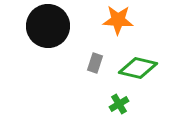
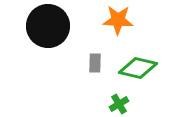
gray rectangle: rotated 18 degrees counterclockwise
